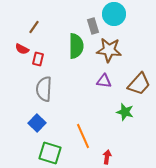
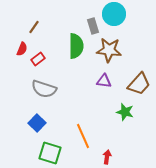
red semicircle: rotated 96 degrees counterclockwise
red rectangle: rotated 40 degrees clockwise
gray semicircle: rotated 75 degrees counterclockwise
